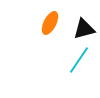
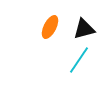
orange ellipse: moved 4 px down
